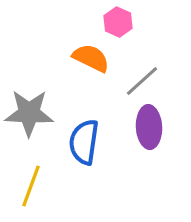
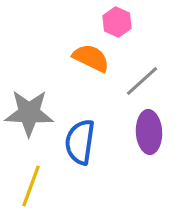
pink hexagon: moved 1 px left
purple ellipse: moved 5 px down
blue semicircle: moved 4 px left
